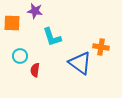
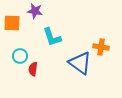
red semicircle: moved 2 px left, 1 px up
